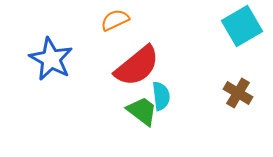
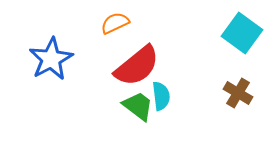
orange semicircle: moved 3 px down
cyan square: moved 7 px down; rotated 24 degrees counterclockwise
blue star: rotated 15 degrees clockwise
green trapezoid: moved 4 px left, 5 px up
